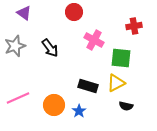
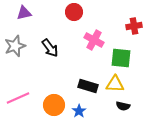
purple triangle: rotated 49 degrees counterclockwise
yellow triangle: moved 1 px left, 1 px down; rotated 30 degrees clockwise
black semicircle: moved 3 px left
